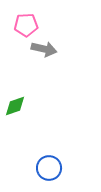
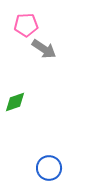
gray arrow: rotated 20 degrees clockwise
green diamond: moved 4 px up
